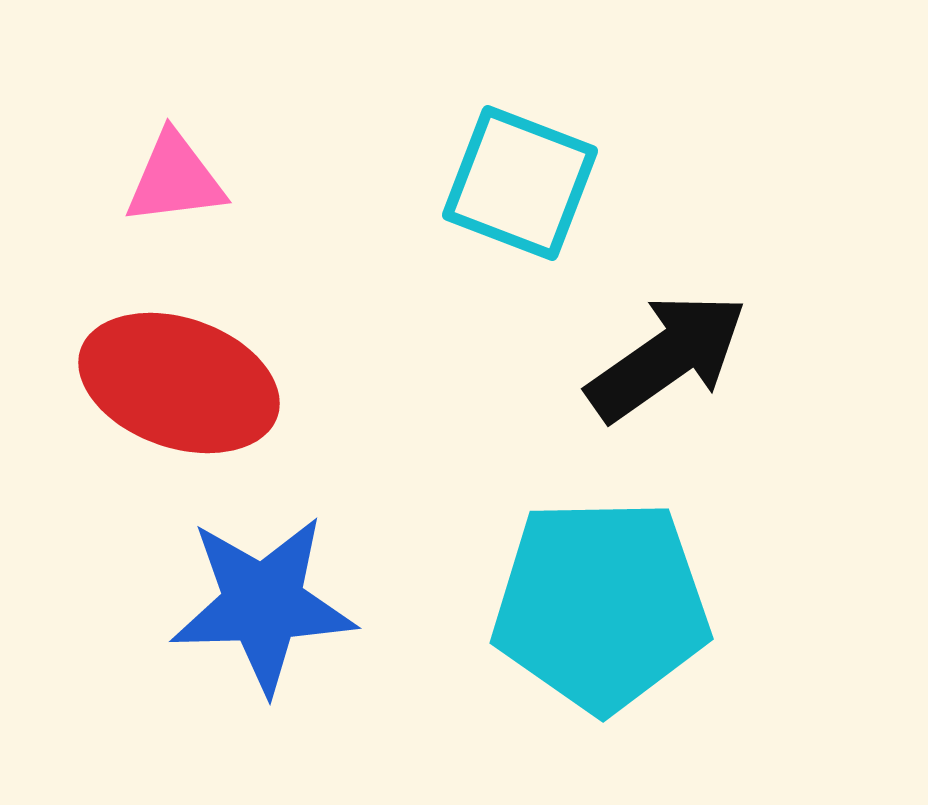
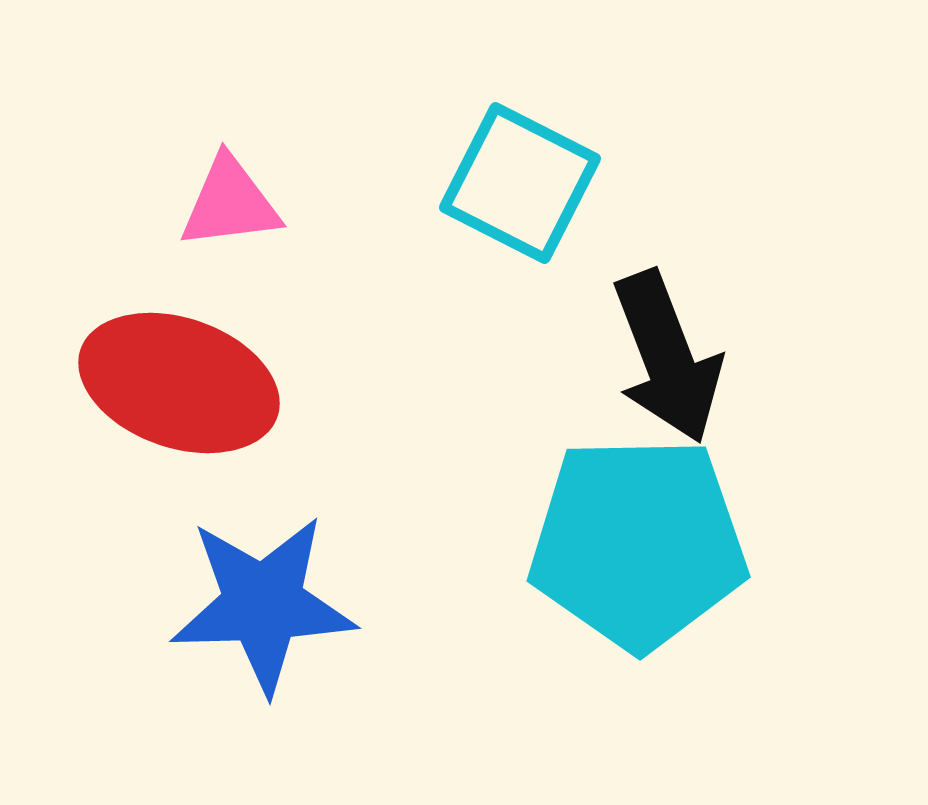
pink triangle: moved 55 px right, 24 px down
cyan square: rotated 6 degrees clockwise
black arrow: rotated 104 degrees clockwise
cyan pentagon: moved 37 px right, 62 px up
